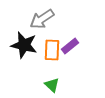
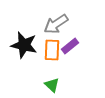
gray arrow: moved 14 px right, 5 px down
